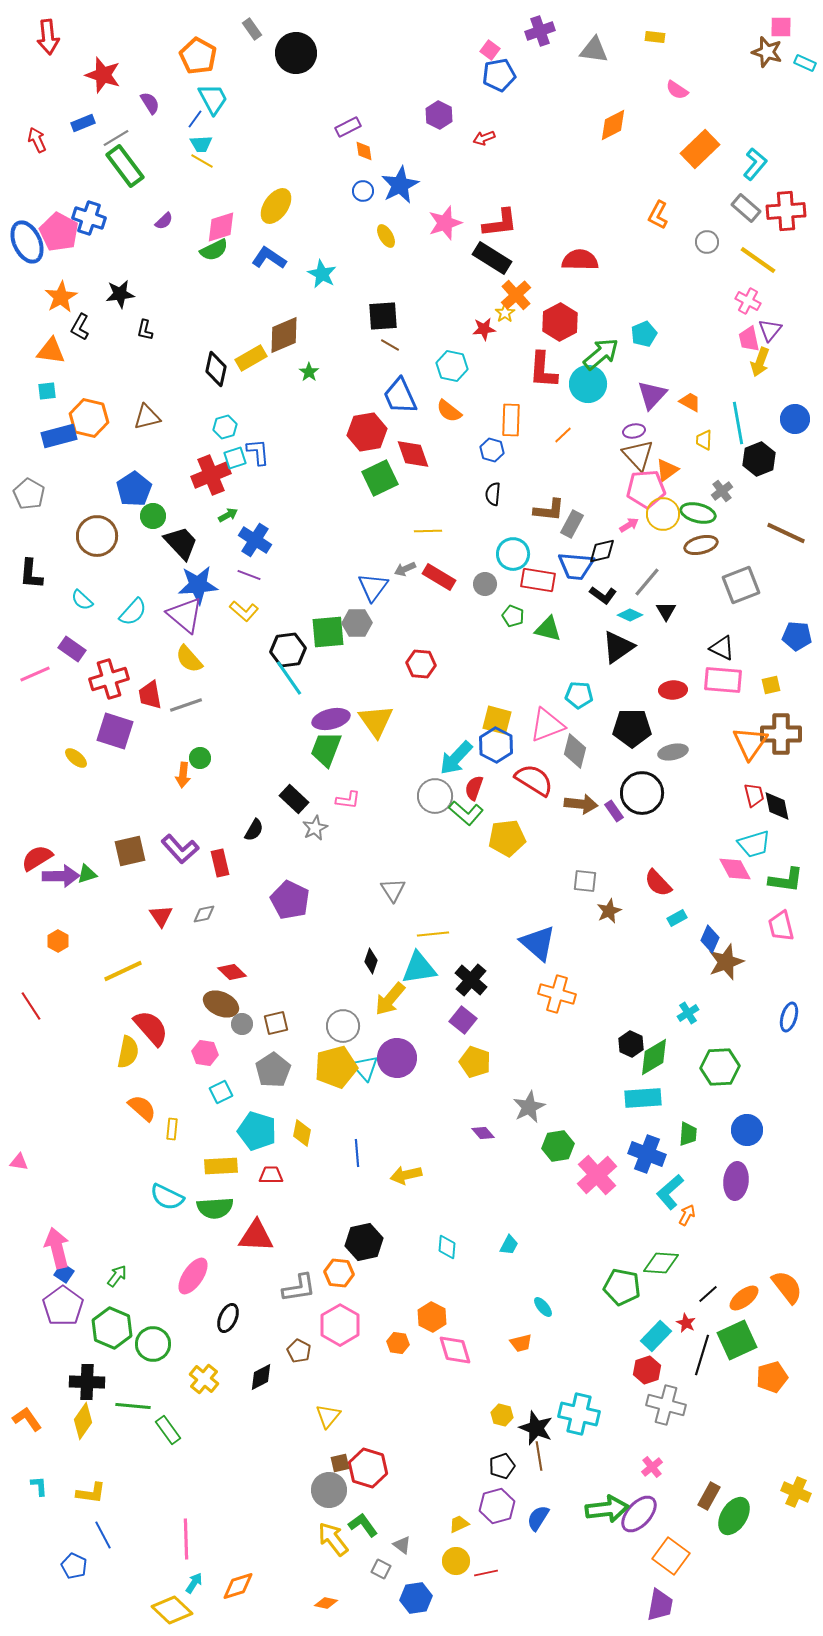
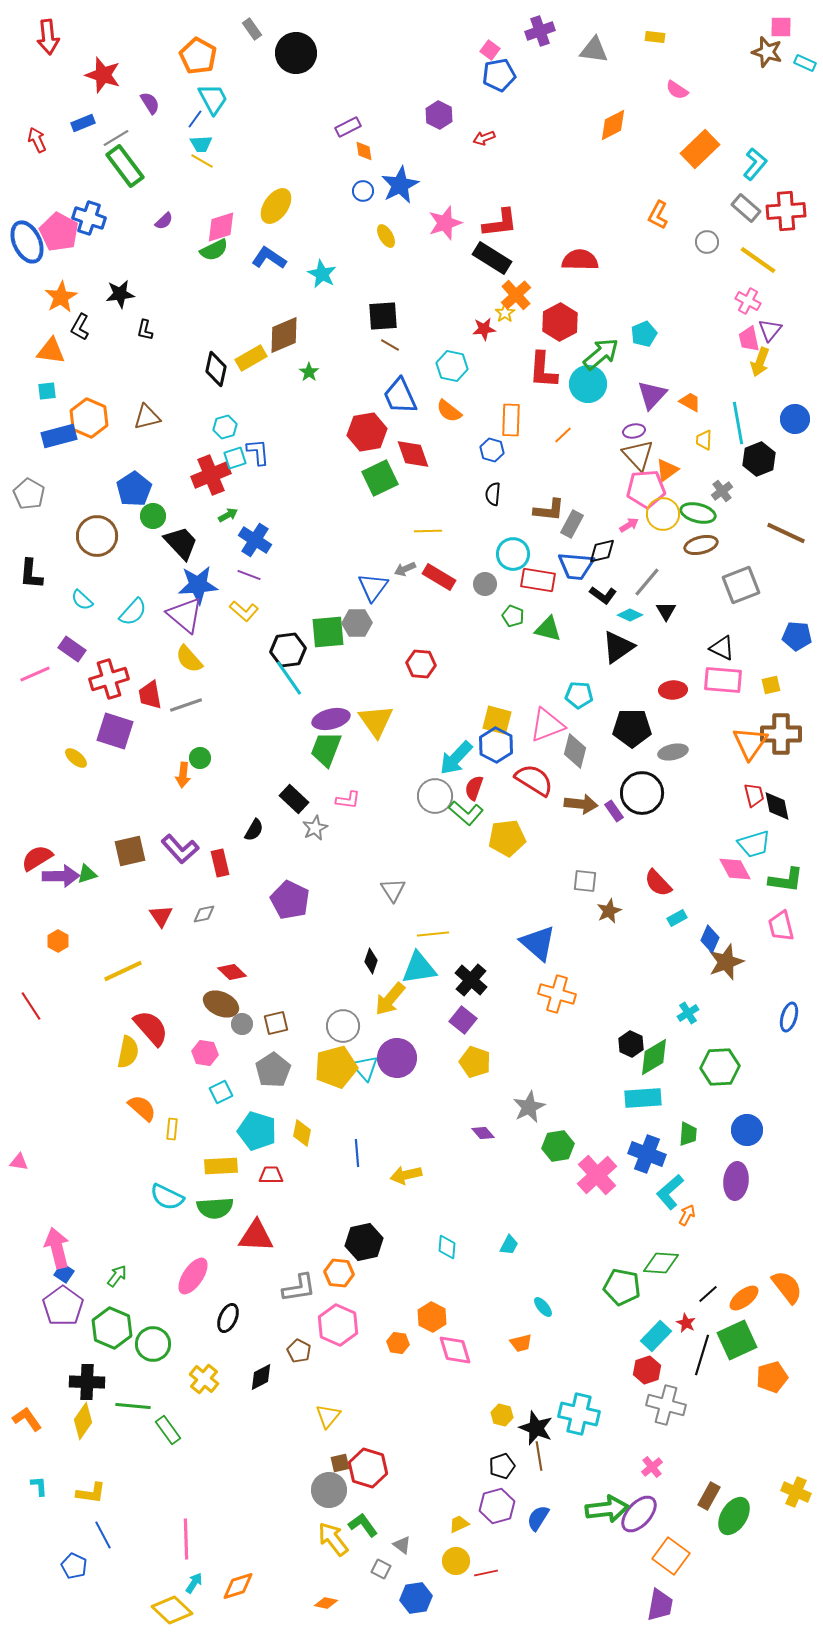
orange hexagon at (89, 418): rotated 9 degrees clockwise
pink hexagon at (340, 1325): moved 2 px left; rotated 6 degrees counterclockwise
